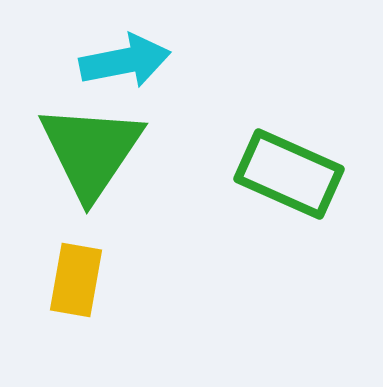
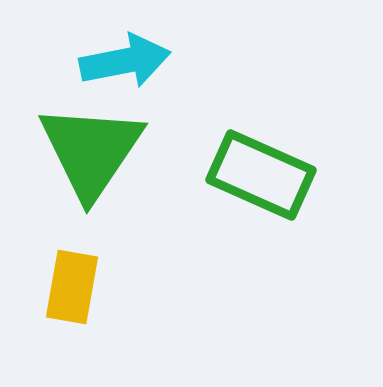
green rectangle: moved 28 px left, 1 px down
yellow rectangle: moved 4 px left, 7 px down
